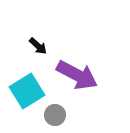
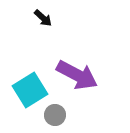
black arrow: moved 5 px right, 28 px up
cyan square: moved 3 px right, 1 px up
